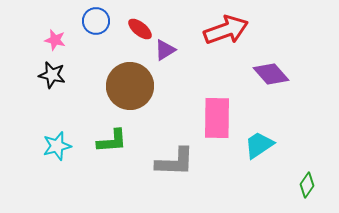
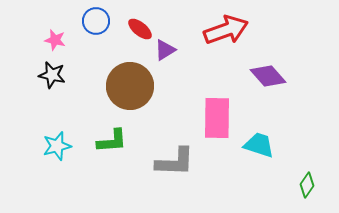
purple diamond: moved 3 px left, 2 px down
cyan trapezoid: rotated 52 degrees clockwise
